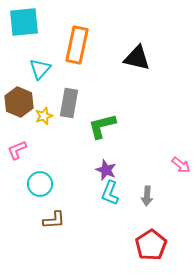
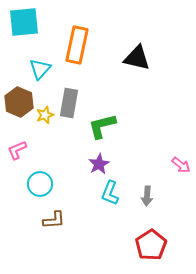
yellow star: moved 1 px right, 1 px up
purple star: moved 7 px left, 6 px up; rotated 20 degrees clockwise
